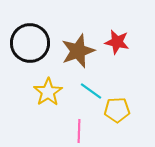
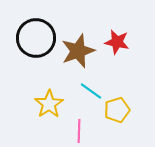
black circle: moved 6 px right, 5 px up
yellow star: moved 1 px right, 12 px down
yellow pentagon: rotated 15 degrees counterclockwise
